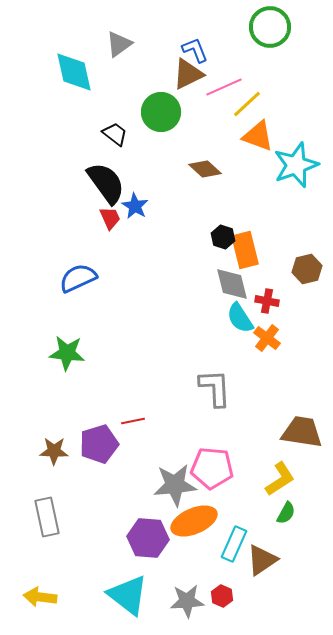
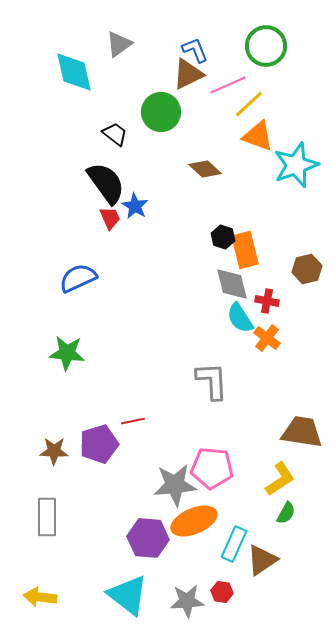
green circle at (270, 27): moved 4 px left, 19 px down
pink line at (224, 87): moved 4 px right, 2 px up
yellow line at (247, 104): moved 2 px right
gray L-shape at (215, 388): moved 3 px left, 7 px up
gray rectangle at (47, 517): rotated 12 degrees clockwise
red hexagon at (222, 596): moved 4 px up; rotated 15 degrees counterclockwise
